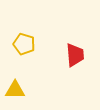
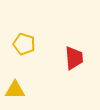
red trapezoid: moved 1 px left, 3 px down
